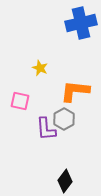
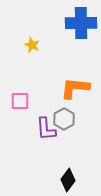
blue cross: rotated 12 degrees clockwise
yellow star: moved 8 px left, 23 px up
orange L-shape: moved 3 px up
pink square: rotated 12 degrees counterclockwise
black diamond: moved 3 px right, 1 px up
